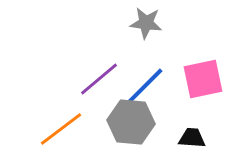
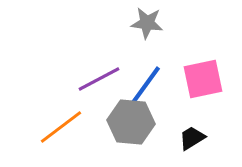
gray star: moved 1 px right
purple line: rotated 12 degrees clockwise
blue line: rotated 9 degrees counterclockwise
orange line: moved 2 px up
black trapezoid: rotated 36 degrees counterclockwise
